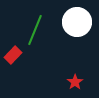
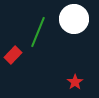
white circle: moved 3 px left, 3 px up
green line: moved 3 px right, 2 px down
